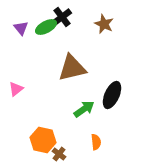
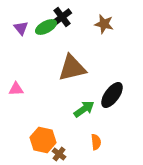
brown star: rotated 12 degrees counterclockwise
pink triangle: rotated 35 degrees clockwise
black ellipse: rotated 12 degrees clockwise
